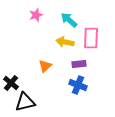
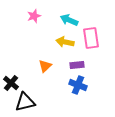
pink star: moved 2 px left, 1 px down
cyan arrow: rotated 18 degrees counterclockwise
pink rectangle: rotated 10 degrees counterclockwise
purple rectangle: moved 2 px left, 1 px down
